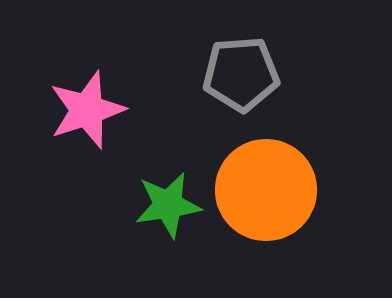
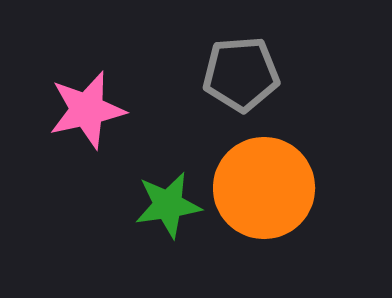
pink star: rotated 6 degrees clockwise
orange circle: moved 2 px left, 2 px up
